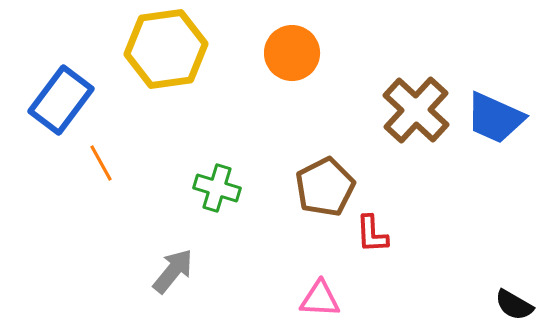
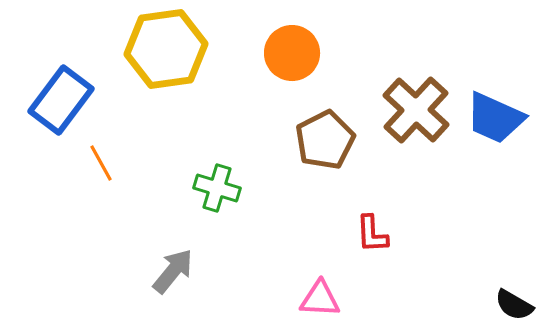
brown pentagon: moved 47 px up
